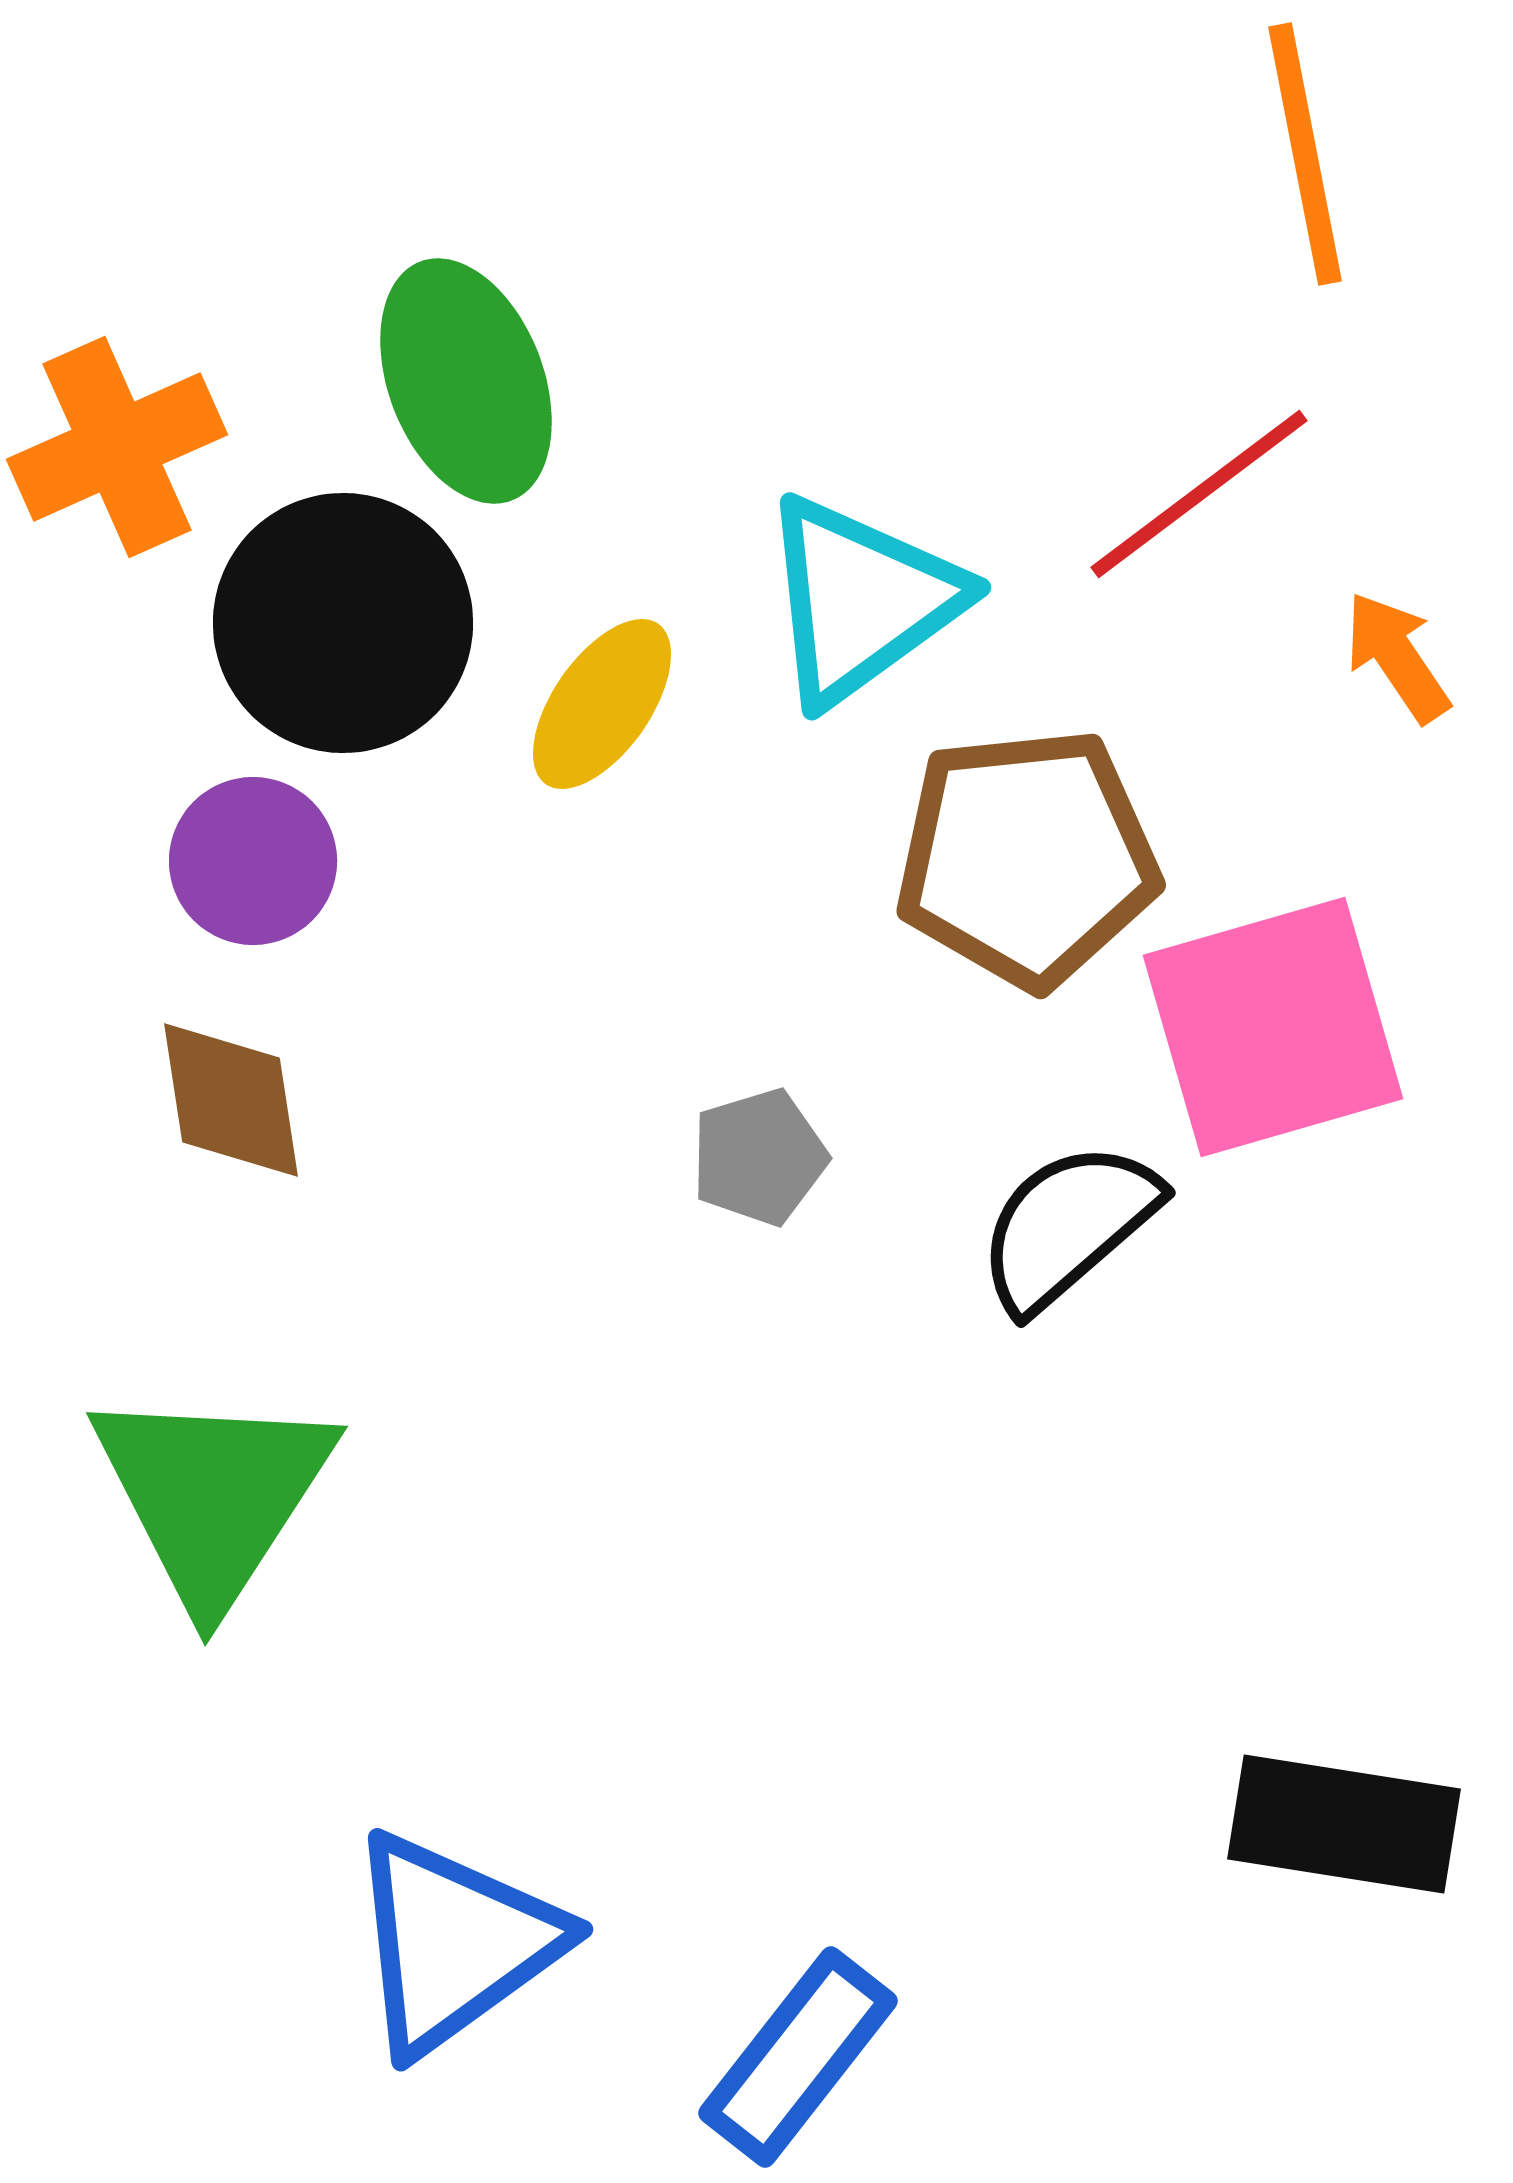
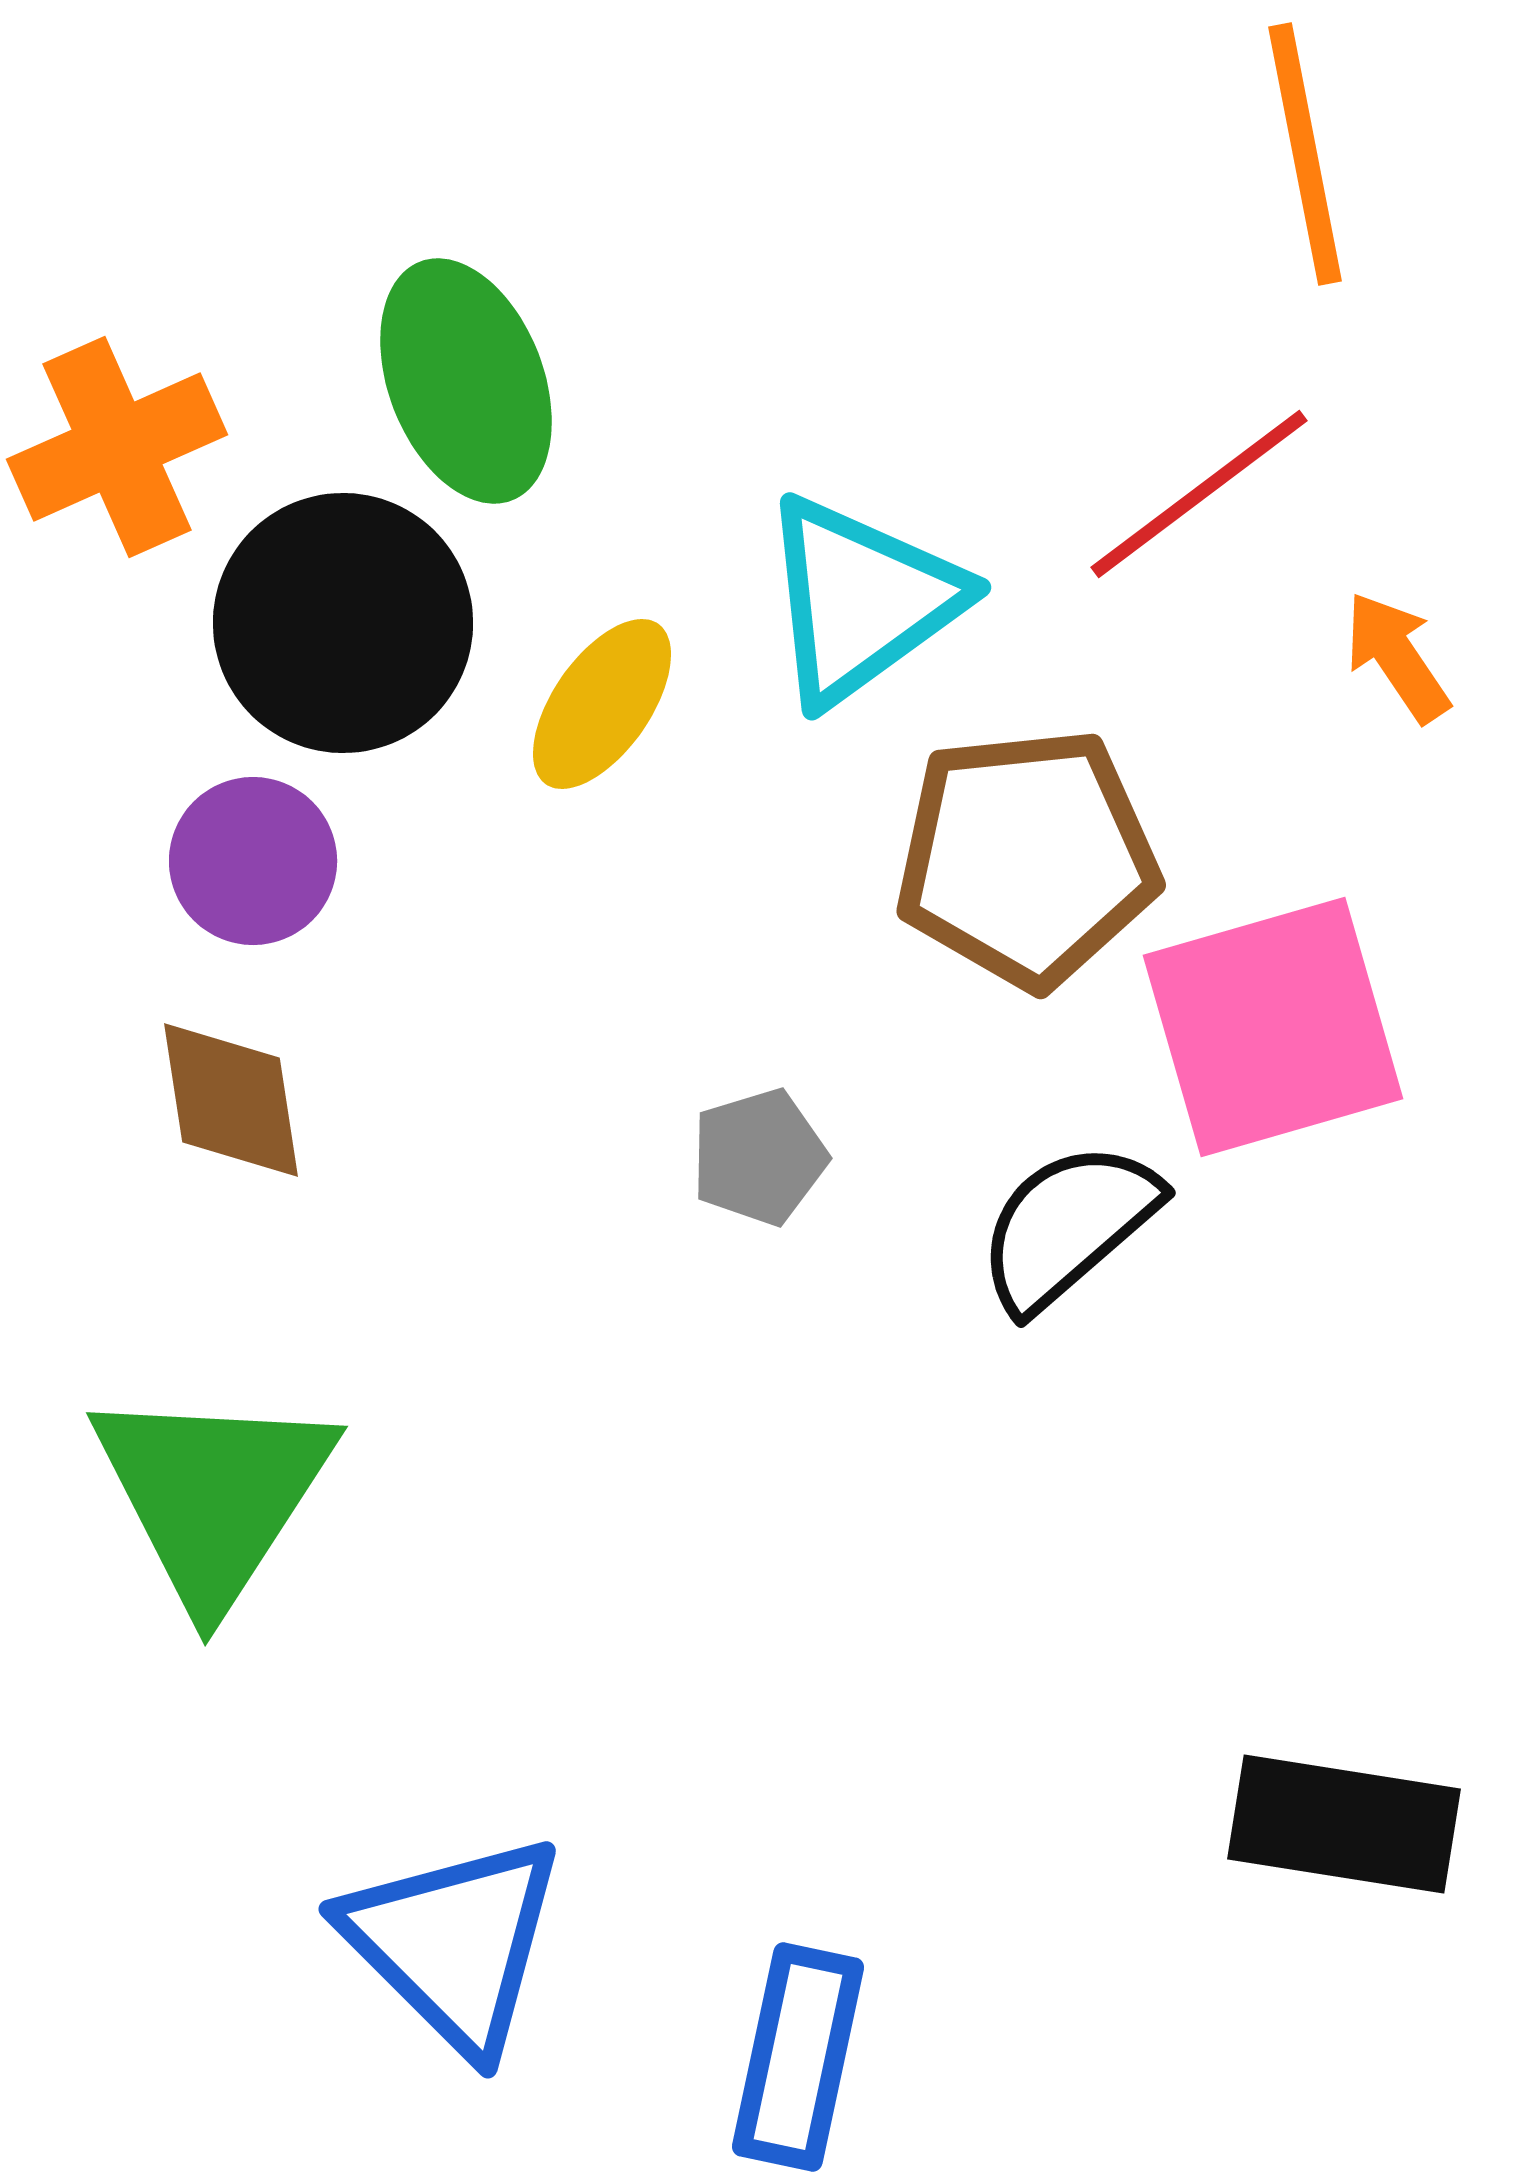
blue triangle: rotated 39 degrees counterclockwise
blue rectangle: rotated 26 degrees counterclockwise
